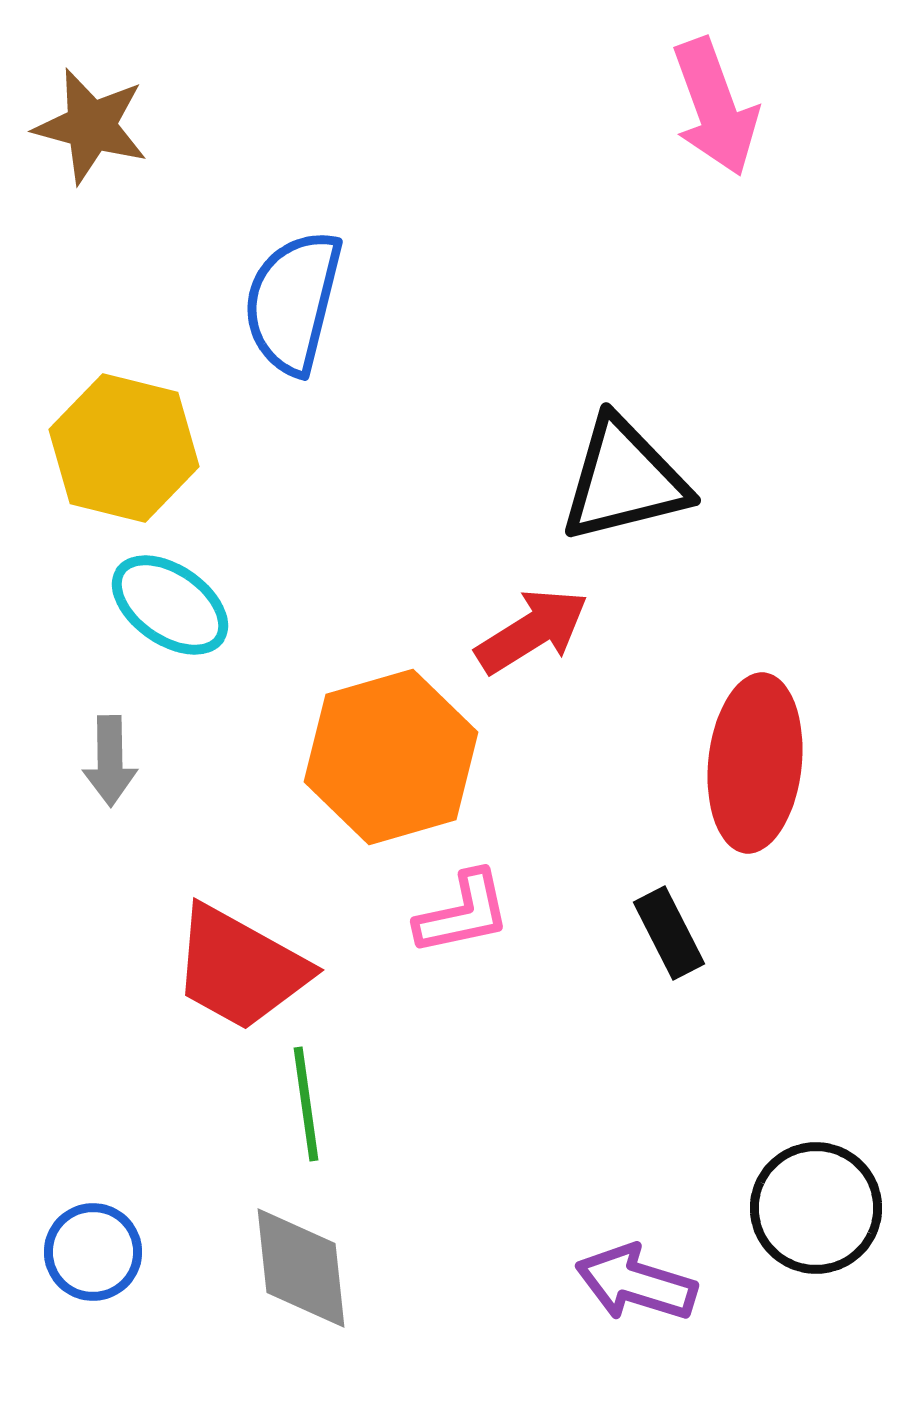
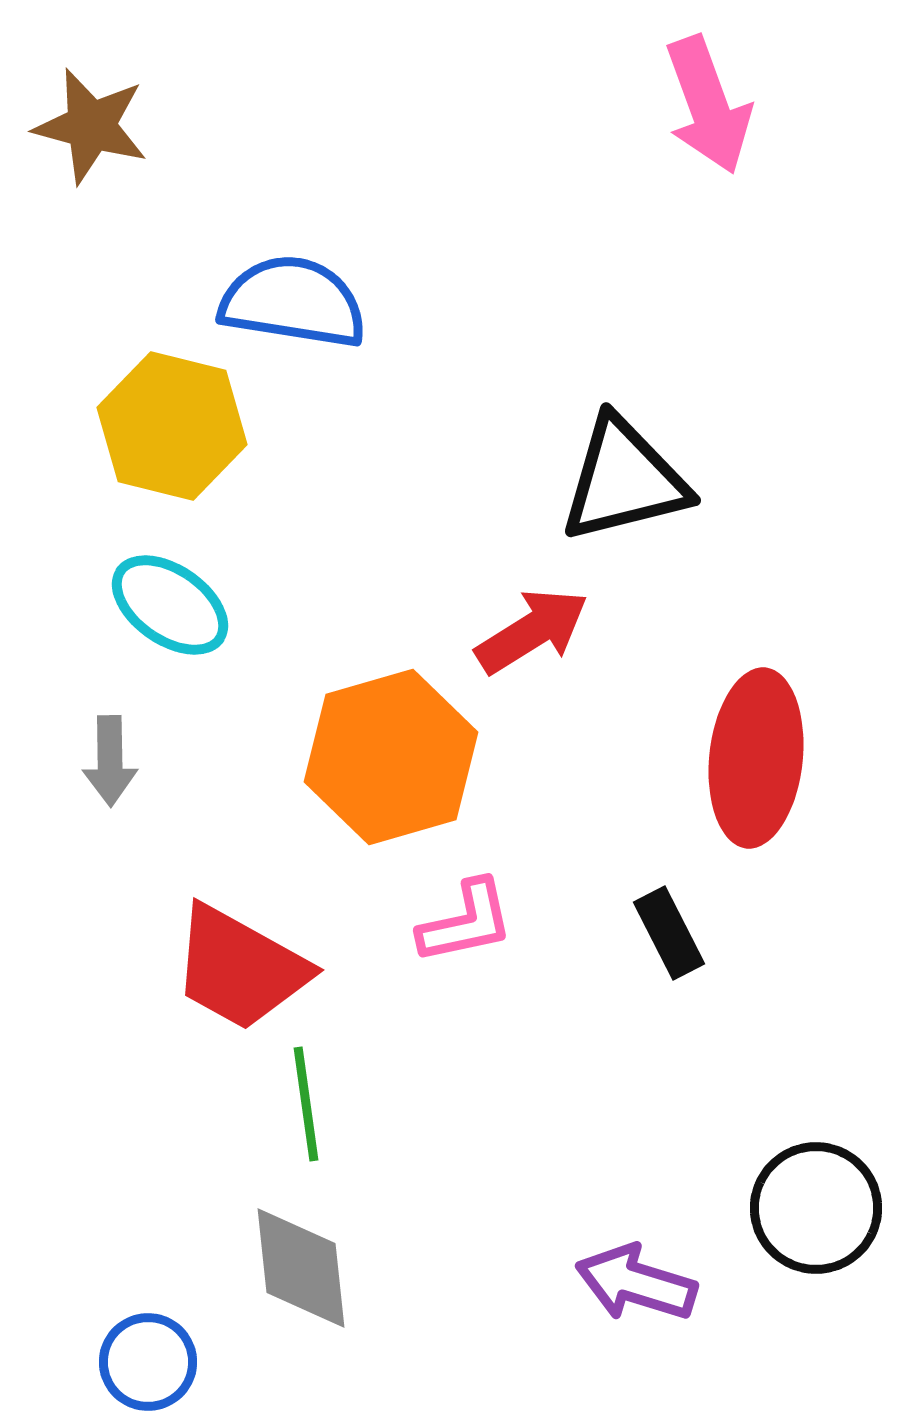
pink arrow: moved 7 px left, 2 px up
blue semicircle: rotated 85 degrees clockwise
yellow hexagon: moved 48 px right, 22 px up
red ellipse: moved 1 px right, 5 px up
pink L-shape: moved 3 px right, 9 px down
blue circle: moved 55 px right, 110 px down
